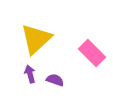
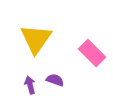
yellow triangle: rotated 12 degrees counterclockwise
purple arrow: moved 11 px down
